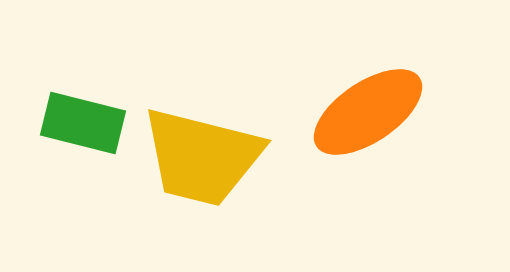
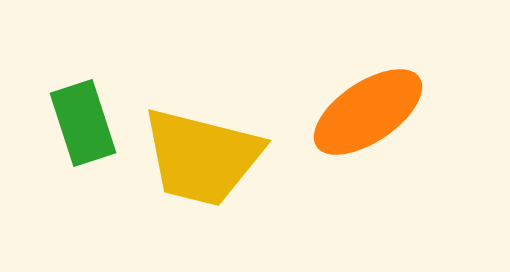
green rectangle: rotated 58 degrees clockwise
